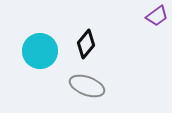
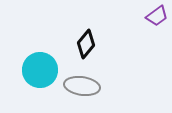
cyan circle: moved 19 px down
gray ellipse: moved 5 px left; rotated 12 degrees counterclockwise
